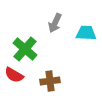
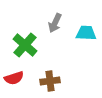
green cross: moved 4 px up
red semicircle: moved 3 px down; rotated 48 degrees counterclockwise
